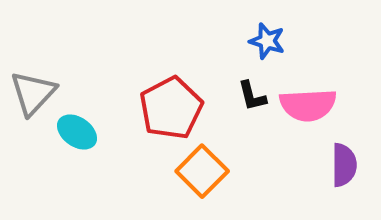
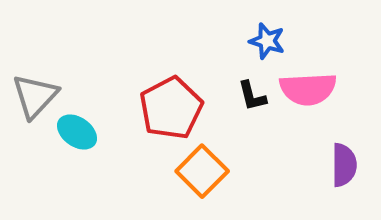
gray triangle: moved 2 px right, 3 px down
pink semicircle: moved 16 px up
